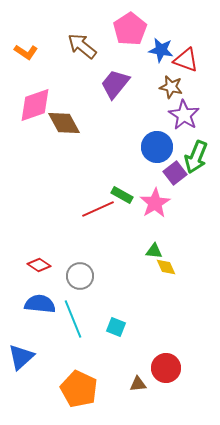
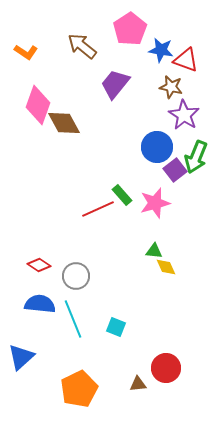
pink diamond: moved 3 px right; rotated 51 degrees counterclockwise
purple square: moved 3 px up
green rectangle: rotated 20 degrees clockwise
pink star: rotated 16 degrees clockwise
gray circle: moved 4 px left
orange pentagon: rotated 21 degrees clockwise
